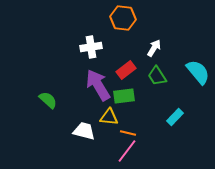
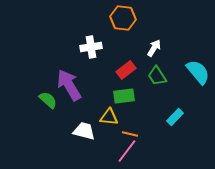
purple arrow: moved 29 px left
orange line: moved 2 px right, 1 px down
